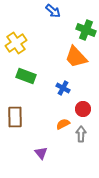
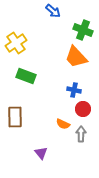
green cross: moved 3 px left
blue cross: moved 11 px right, 2 px down; rotated 16 degrees counterclockwise
orange semicircle: rotated 128 degrees counterclockwise
